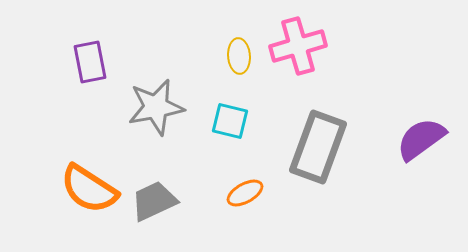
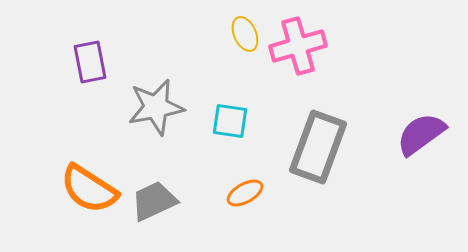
yellow ellipse: moved 6 px right, 22 px up; rotated 20 degrees counterclockwise
cyan square: rotated 6 degrees counterclockwise
purple semicircle: moved 5 px up
